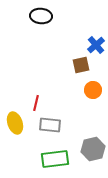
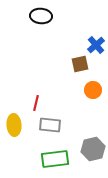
brown square: moved 1 px left, 1 px up
yellow ellipse: moved 1 px left, 2 px down; rotated 15 degrees clockwise
